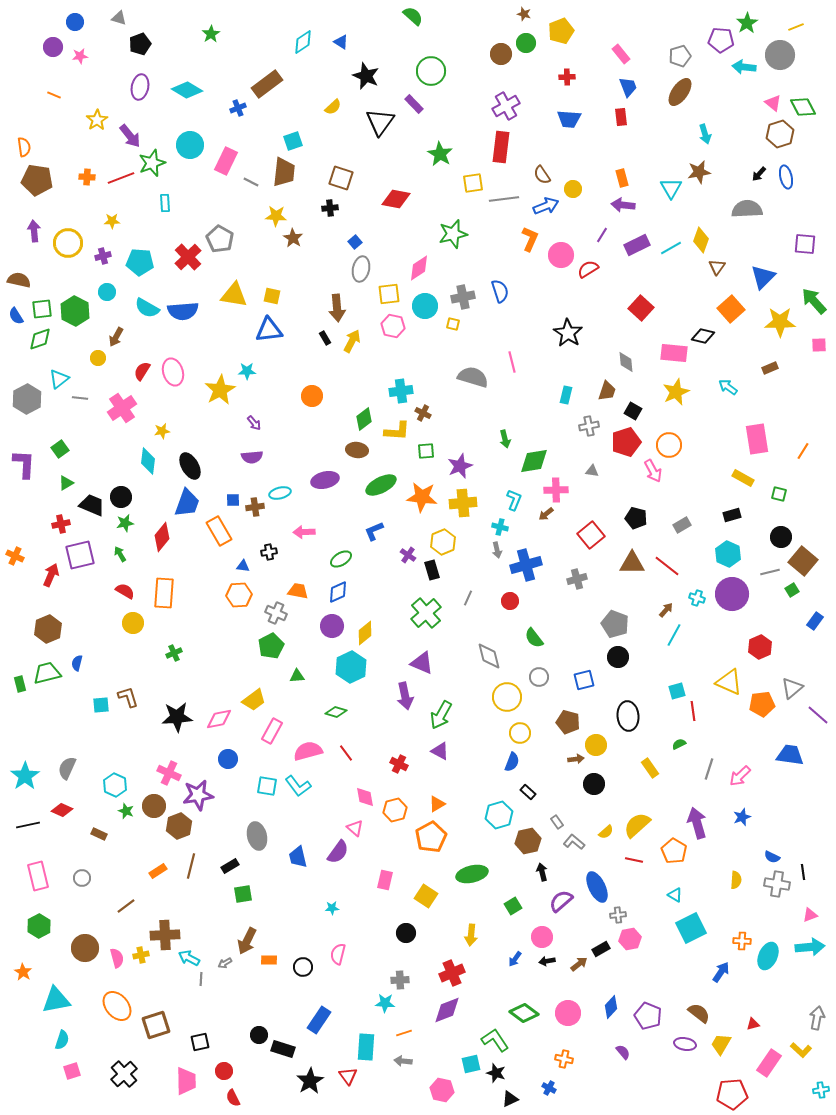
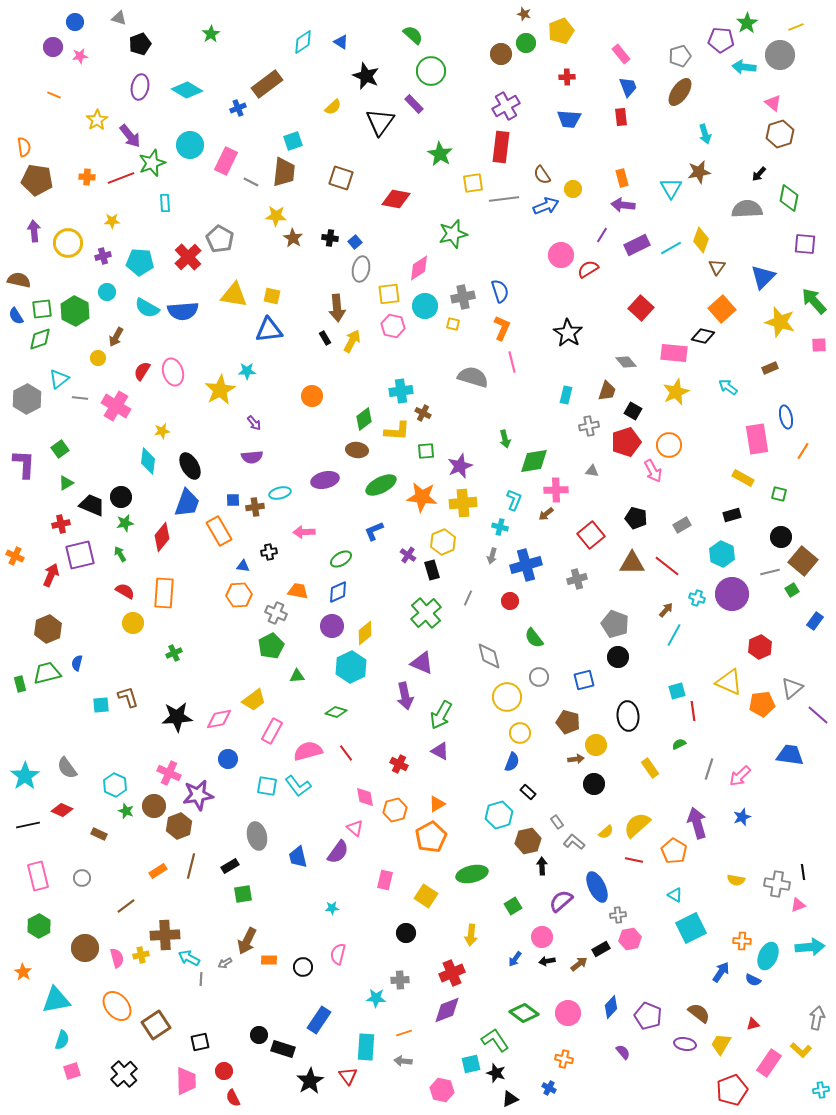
green semicircle at (413, 16): moved 19 px down
green diamond at (803, 107): moved 14 px left, 91 px down; rotated 40 degrees clockwise
blue ellipse at (786, 177): moved 240 px down
black cross at (330, 208): moved 30 px down; rotated 14 degrees clockwise
orange L-shape at (530, 239): moved 28 px left, 89 px down
orange square at (731, 309): moved 9 px left
yellow star at (780, 322): rotated 16 degrees clockwise
gray diamond at (626, 362): rotated 35 degrees counterclockwise
pink cross at (122, 408): moved 6 px left, 2 px up; rotated 24 degrees counterclockwise
gray arrow at (497, 550): moved 5 px left, 6 px down; rotated 28 degrees clockwise
cyan hexagon at (728, 554): moved 6 px left
gray semicircle at (67, 768): rotated 60 degrees counterclockwise
blue semicircle at (772, 857): moved 19 px left, 123 px down
black arrow at (542, 872): moved 6 px up; rotated 12 degrees clockwise
yellow semicircle at (736, 880): rotated 96 degrees clockwise
pink triangle at (810, 915): moved 12 px left, 10 px up
cyan star at (385, 1003): moved 9 px left, 5 px up
brown square at (156, 1025): rotated 16 degrees counterclockwise
red pentagon at (732, 1094): moved 4 px up; rotated 16 degrees counterclockwise
